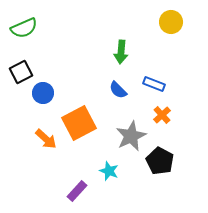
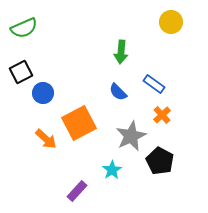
blue rectangle: rotated 15 degrees clockwise
blue semicircle: moved 2 px down
cyan star: moved 3 px right, 1 px up; rotated 18 degrees clockwise
